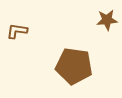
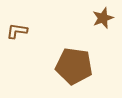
brown star: moved 4 px left, 2 px up; rotated 15 degrees counterclockwise
